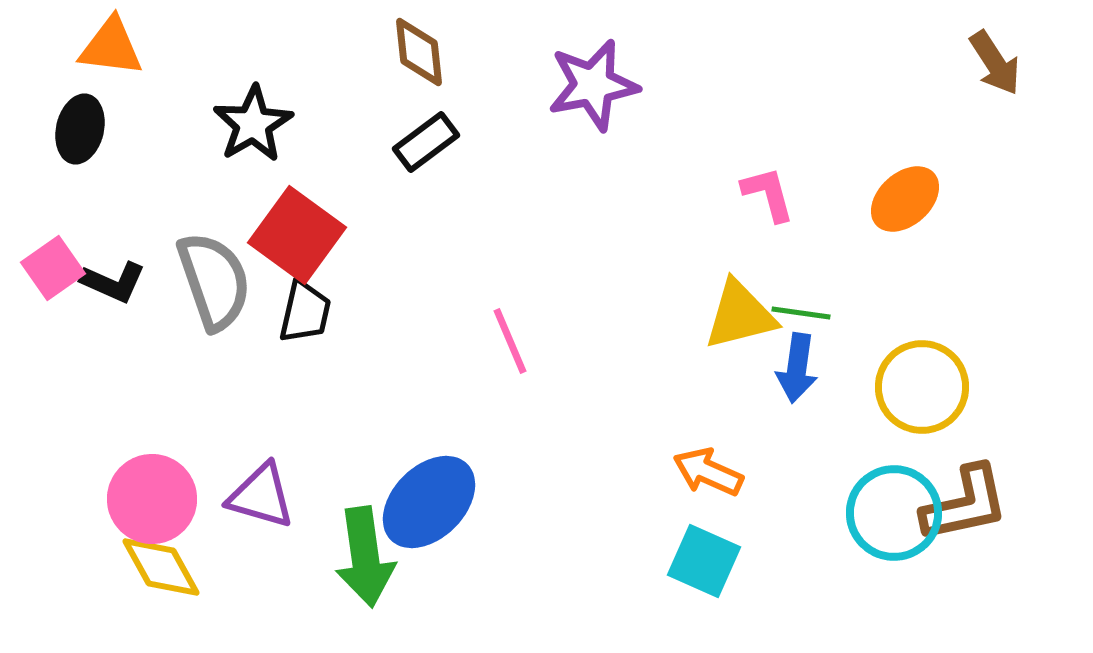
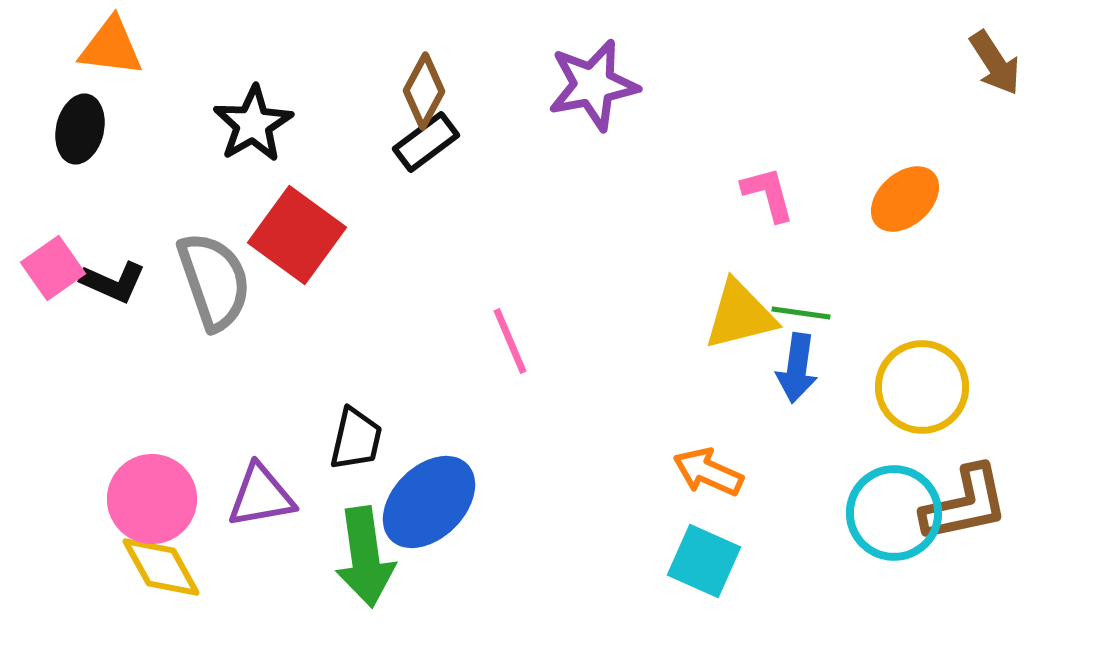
brown diamond: moved 5 px right, 39 px down; rotated 34 degrees clockwise
black trapezoid: moved 51 px right, 127 px down
purple triangle: rotated 26 degrees counterclockwise
